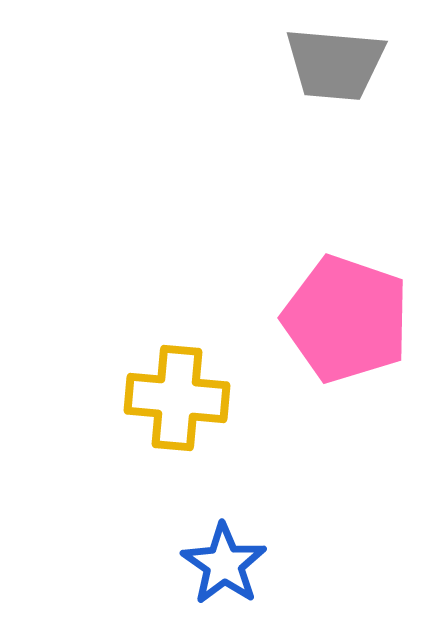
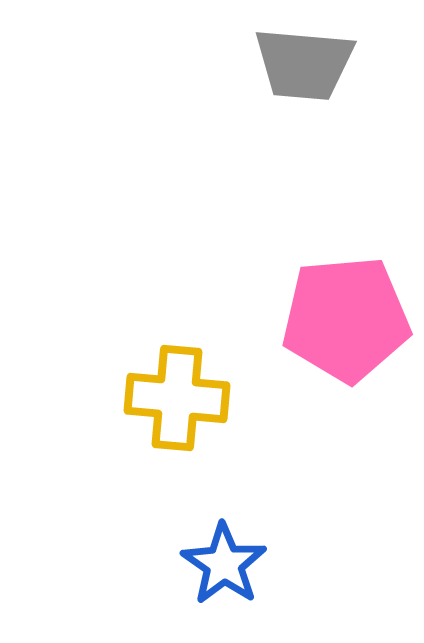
gray trapezoid: moved 31 px left
pink pentagon: rotated 24 degrees counterclockwise
